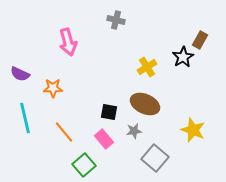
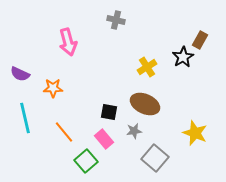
yellow star: moved 2 px right, 3 px down
green square: moved 2 px right, 4 px up
